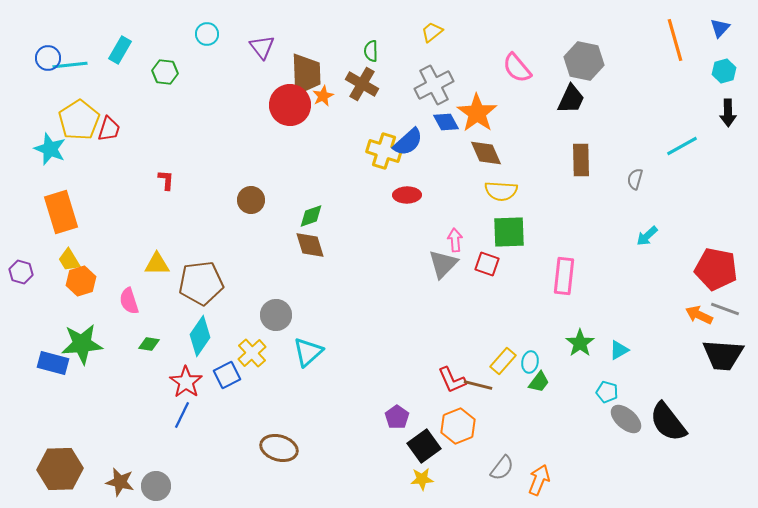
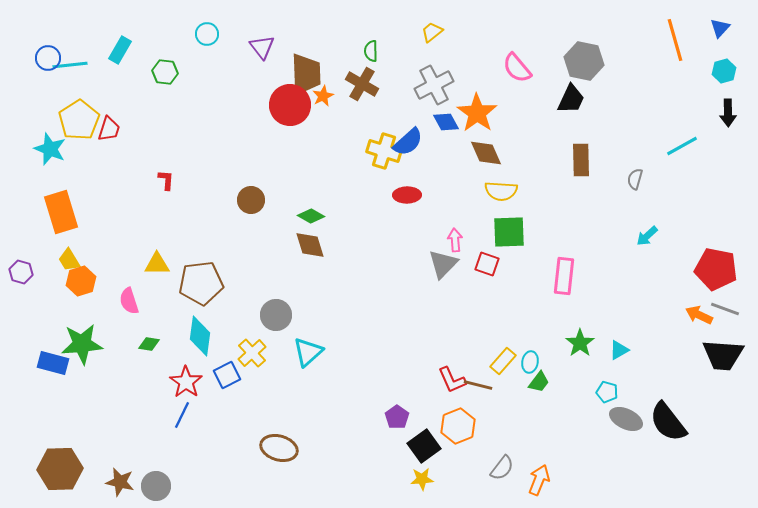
green diamond at (311, 216): rotated 48 degrees clockwise
cyan diamond at (200, 336): rotated 27 degrees counterclockwise
gray ellipse at (626, 419): rotated 16 degrees counterclockwise
